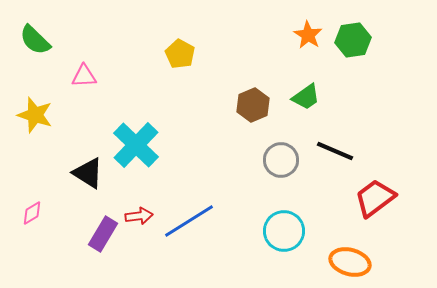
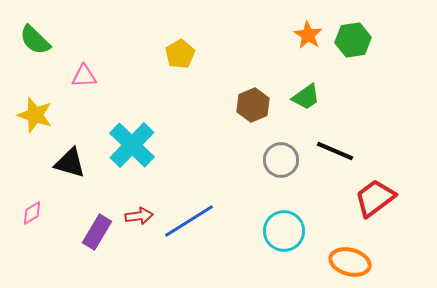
yellow pentagon: rotated 12 degrees clockwise
cyan cross: moved 4 px left
black triangle: moved 18 px left, 10 px up; rotated 16 degrees counterclockwise
purple rectangle: moved 6 px left, 2 px up
